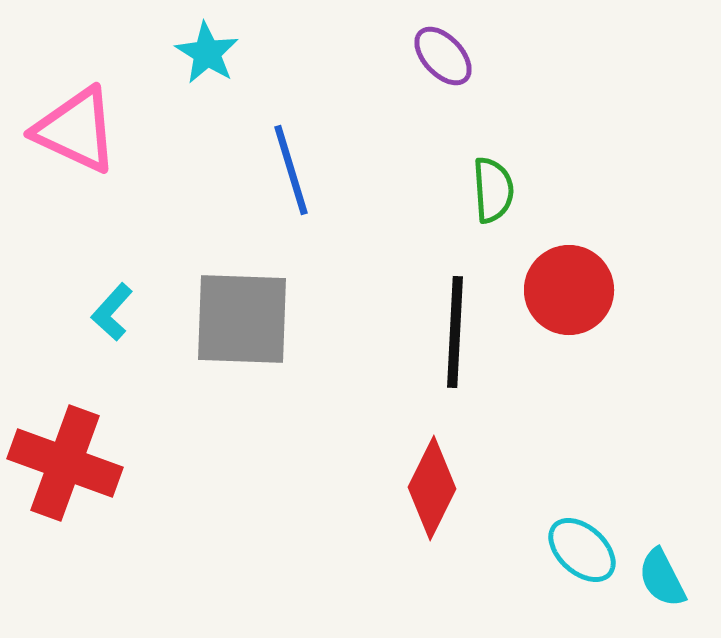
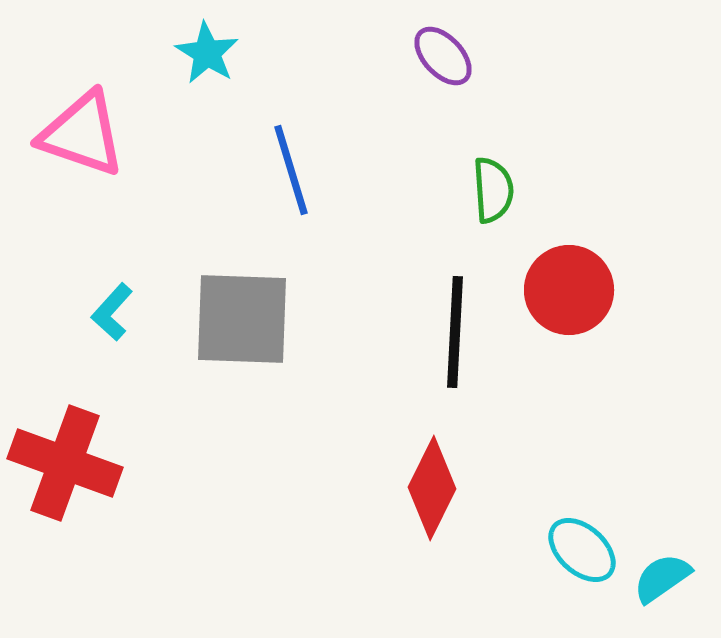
pink triangle: moved 6 px right, 4 px down; rotated 6 degrees counterclockwise
cyan semicircle: rotated 82 degrees clockwise
